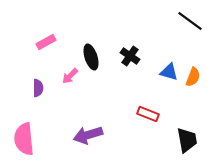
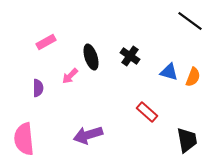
red rectangle: moved 1 px left, 2 px up; rotated 20 degrees clockwise
